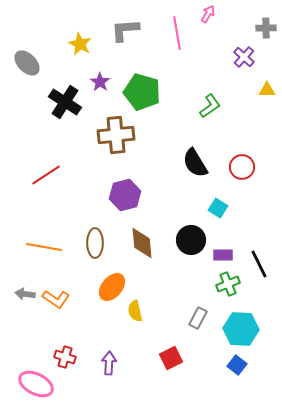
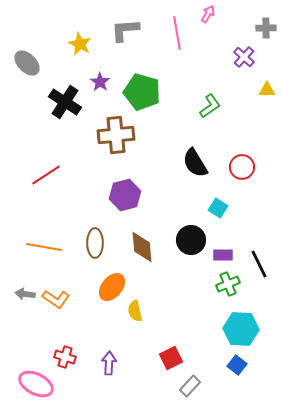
brown diamond: moved 4 px down
gray rectangle: moved 8 px left, 68 px down; rotated 15 degrees clockwise
